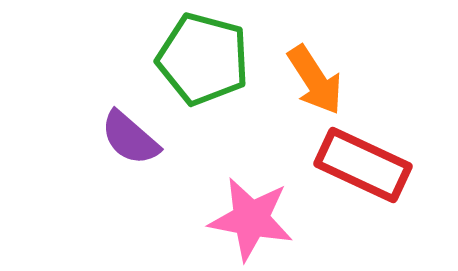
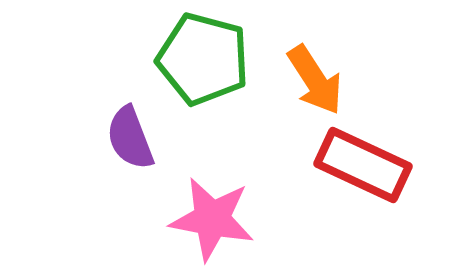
purple semicircle: rotated 28 degrees clockwise
pink star: moved 39 px left
